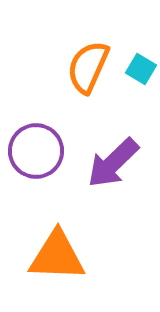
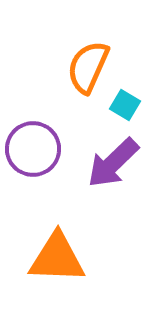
cyan square: moved 16 px left, 36 px down
purple circle: moved 3 px left, 2 px up
orange triangle: moved 2 px down
